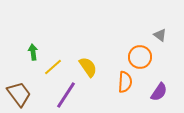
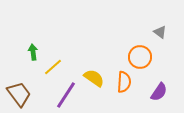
gray triangle: moved 3 px up
yellow semicircle: moved 6 px right, 11 px down; rotated 20 degrees counterclockwise
orange semicircle: moved 1 px left
